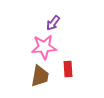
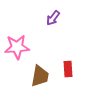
purple arrow: moved 5 px up
pink star: moved 27 px left
